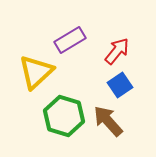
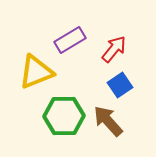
red arrow: moved 3 px left, 2 px up
yellow triangle: rotated 21 degrees clockwise
green hexagon: rotated 18 degrees counterclockwise
